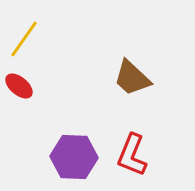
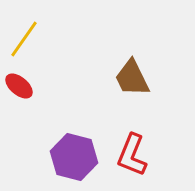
brown trapezoid: rotated 21 degrees clockwise
purple hexagon: rotated 12 degrees clockwise
